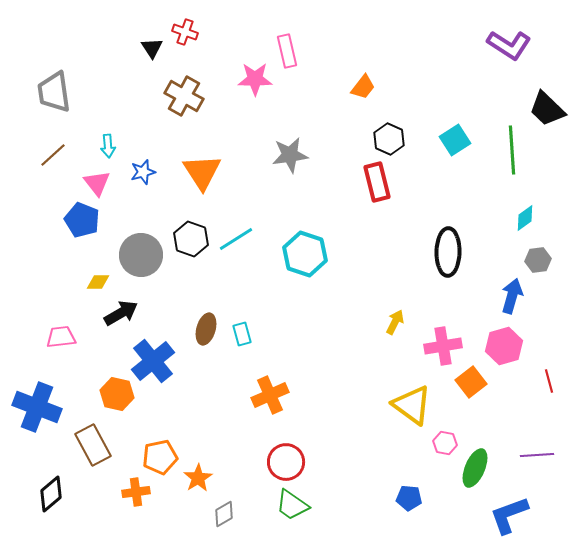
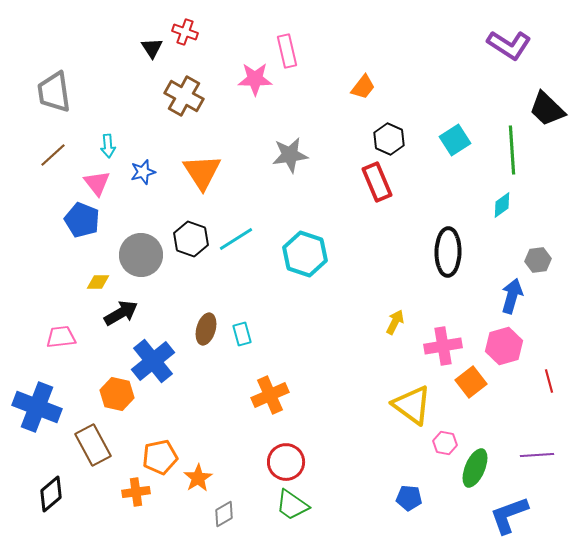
red rectangle at (377, 182): rotated 9 degrees counterclockwise
cyan diamond at (525, 218): moved 23 px left, 13 px up
